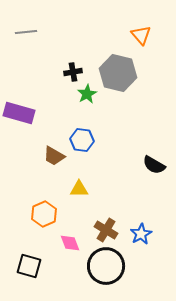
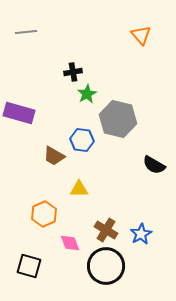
gray hexagon: moved 46 px down
